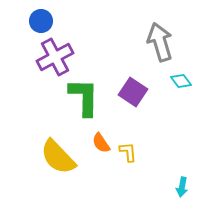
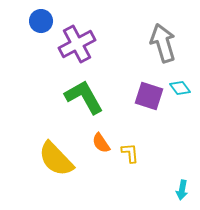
gray arrow: moved 3 px right, 1 px down
purple cross: moved 22 px right, 13 px up
cyan diamond: moved 1 px left, 7 px down
purple square: moved 16 px right, 4 px down; rotated 16 degrees counterclockwise
green L-shape: rotated 30 degrees counterclockwise
yellow L-shape: moved 2 px right, 1 px down
yellow semicircle: moved 2 px left, 2 px down
cyan arrow: moved 3 px down
